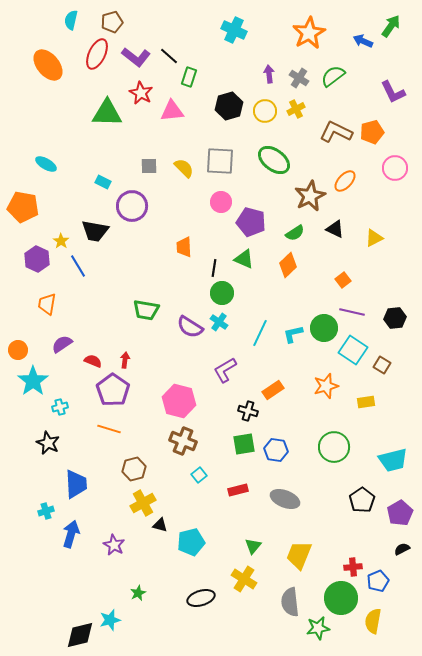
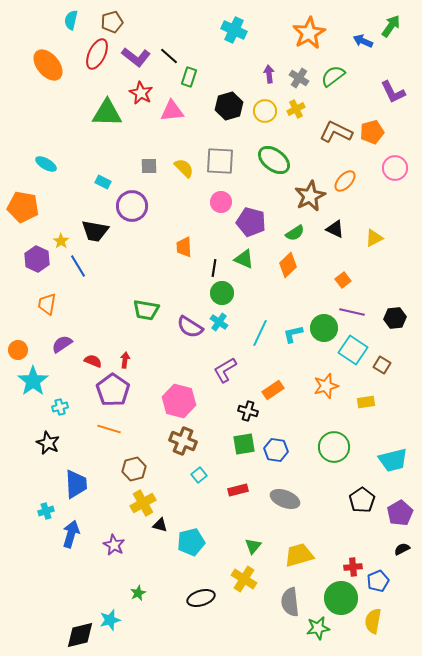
yellow trapezoid at (299, 555): rotated 52 degrees clockwise
